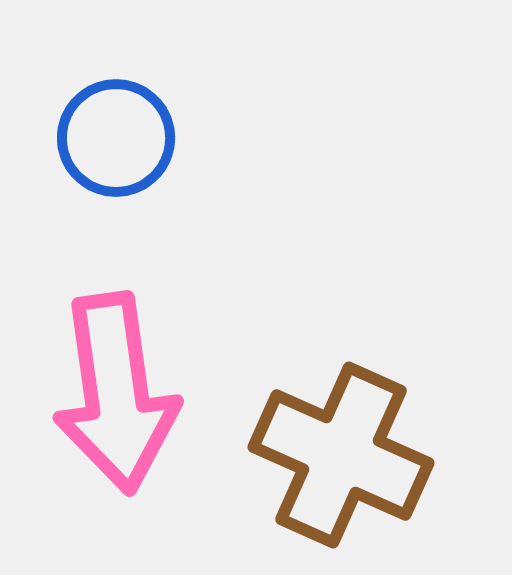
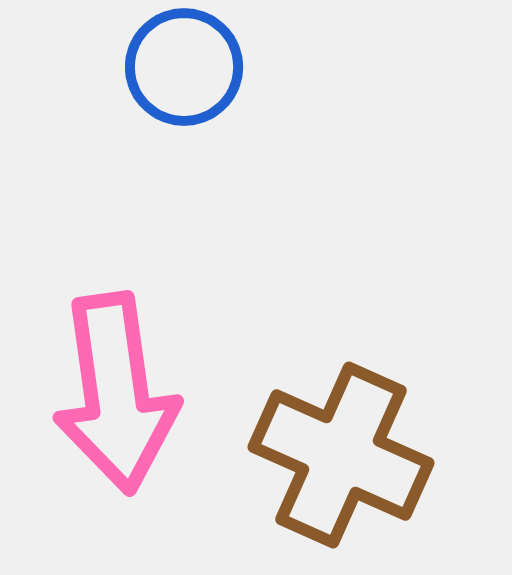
blue circle: moved 68 px right, 71 px up
